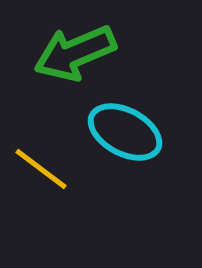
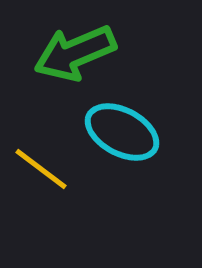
cyan ellipse: moved 3 px left
